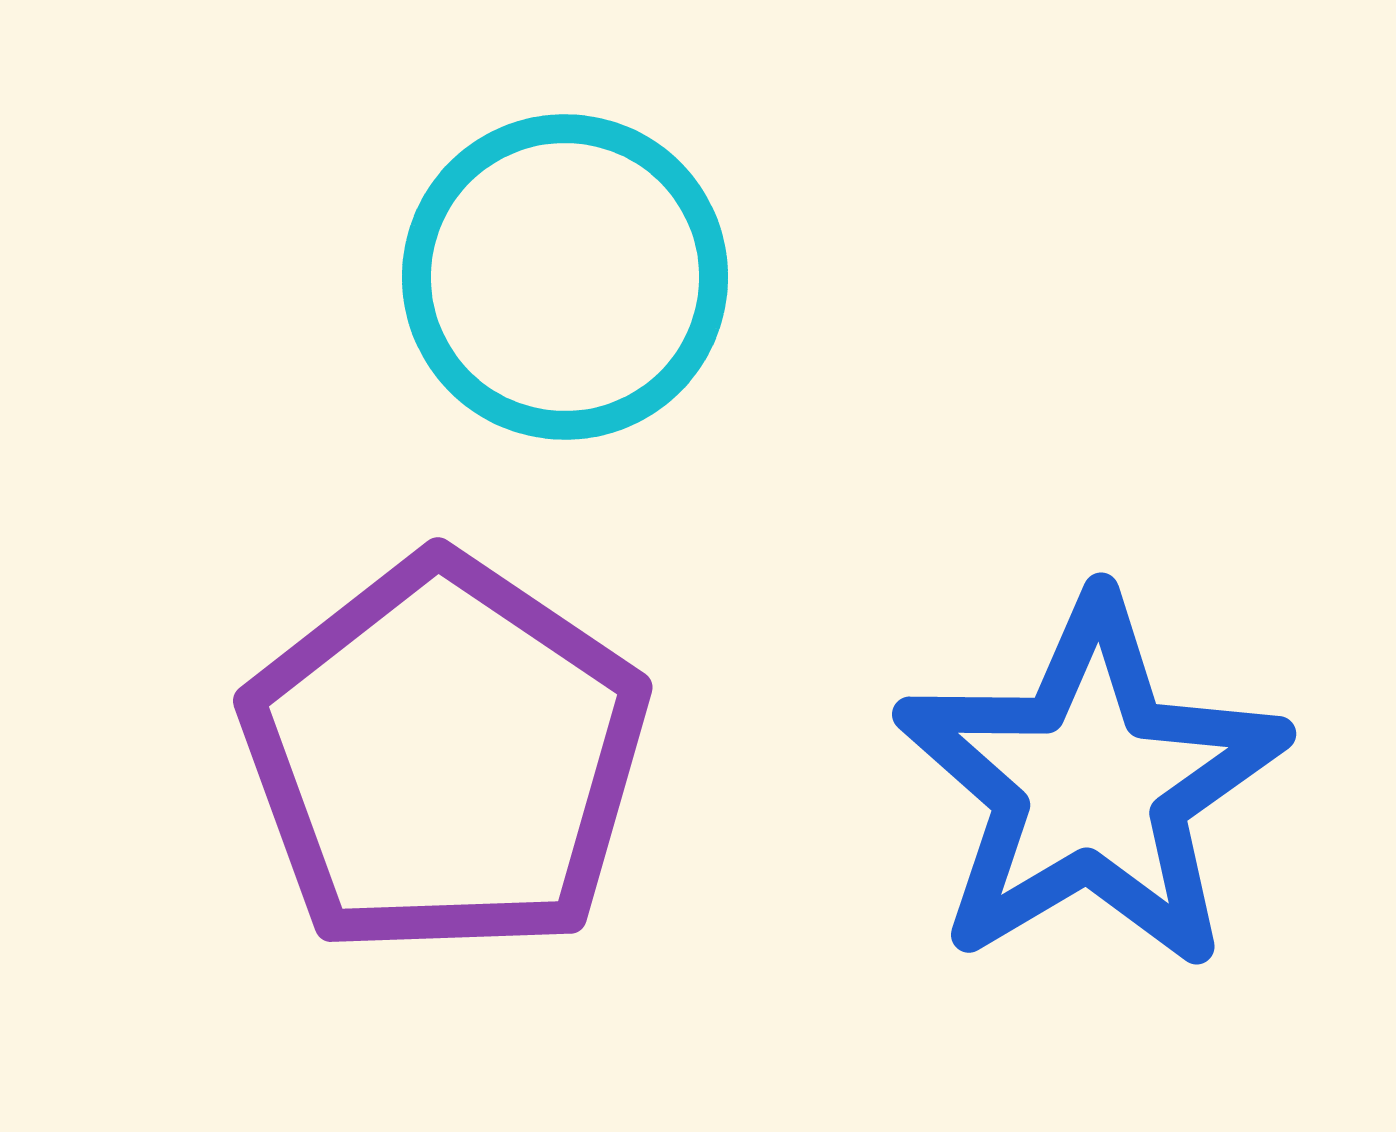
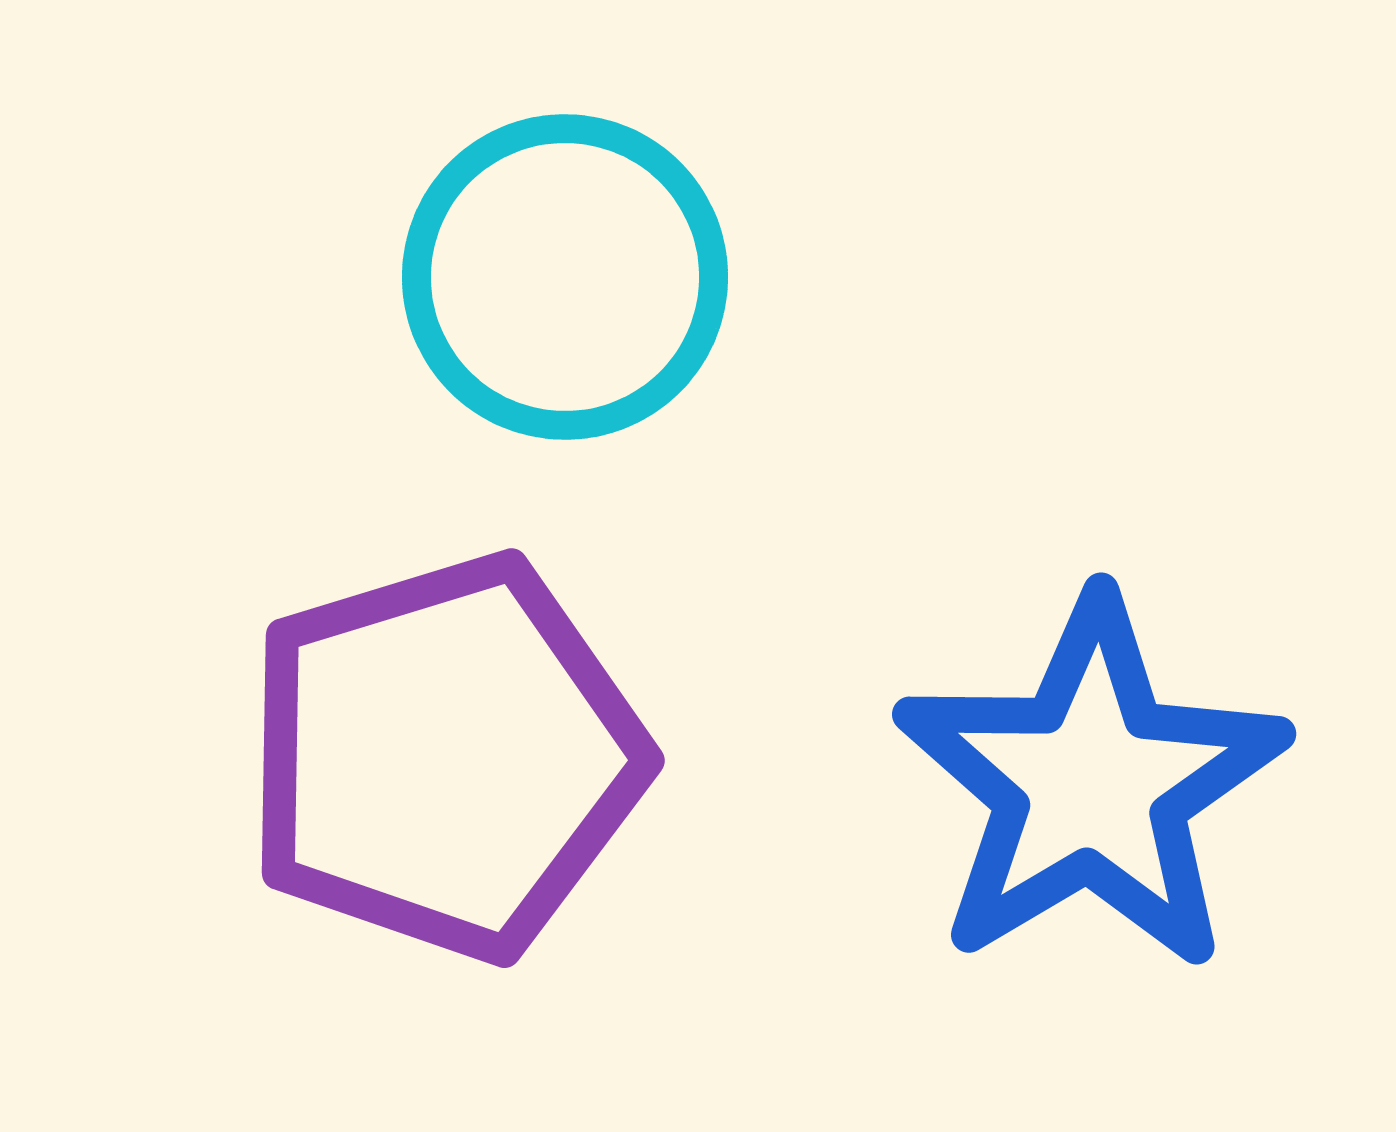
purple pentagon: rotated 21 degrees clockwise
